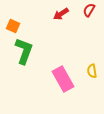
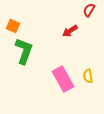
red arrow: moved 9 px right, 17 px down
yellow semicircle: moved 4 px left, 5 px down
